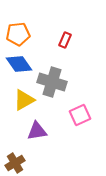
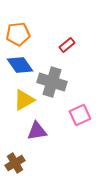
red rectangle: moved 2 px right, 5 px down; rotated 28 degrees clockwise
blue diamond: moved 1 px right, 1 px down
